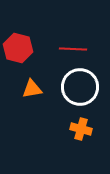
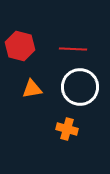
red hexagon: moved 2 px right, 2 px up
orange cross: moved 14 px left
